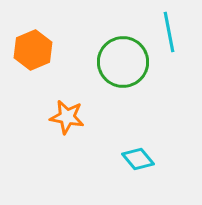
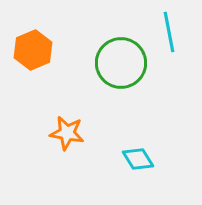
green circle: moved 2 px left, 1 px down
orange star: moved 16 px down
cyan diamond: rotated 8 degrees clockwise
